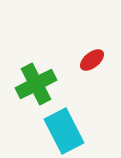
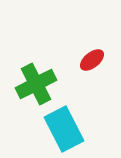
cyan rectangle: moved 2 px up
